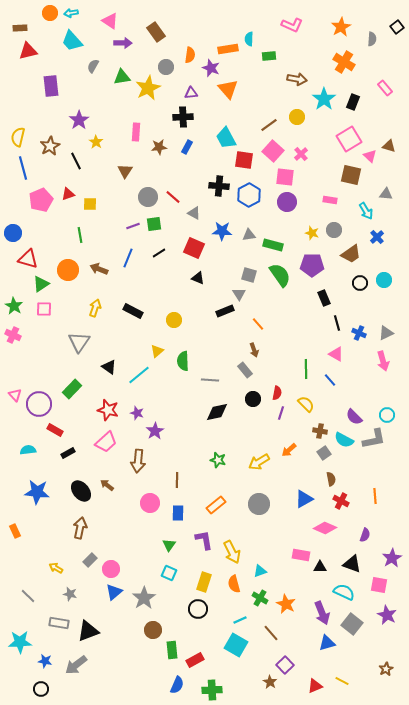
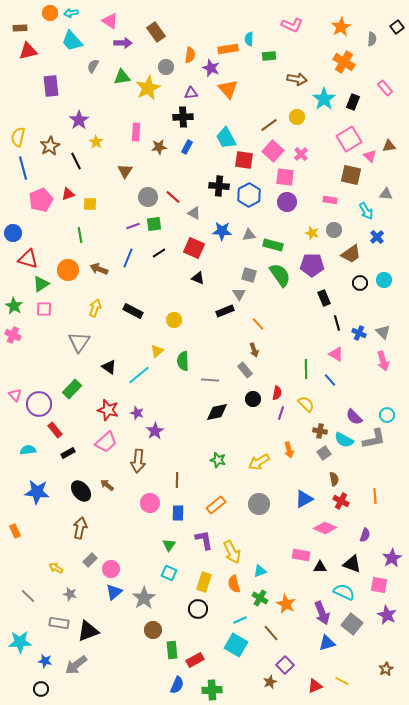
brown triangle at (389, 146): rotated 24 degrees counterclockwise
gray triangle at (386, 333): moved 3 px left, 1 px up; rotated 49 degrees counterclockwise
red rectangle at (55, 430): rotated 21 degrees clockwise
orange arrow at (289, 450): rotated 63 degrees counterclockwise
brown semicircle at (331, 479): moved 3 px right
brown star at (270, 682): rotated 16 degrees clockwise
